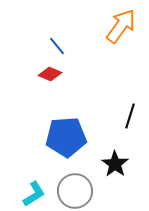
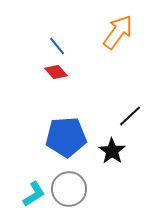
orange arrow: moved 3 px left, 6 px down
red diamond: moved 6 px right, 2 px up; rotated 25 degrees clockwise
black line: rotated 30 degrees clockwise
black star: moved 3 px left, 13 px up
gray circle: moved 6 px left, 2 px up
